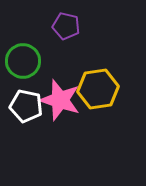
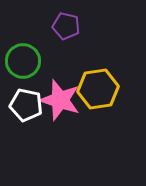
white pentagon: moved 1 px up
